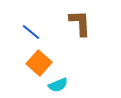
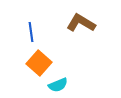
brown L-shape: moved 1 px right; rotated 56 degrees counterclockwise
blue line: rotated 42 degrees clockwise
